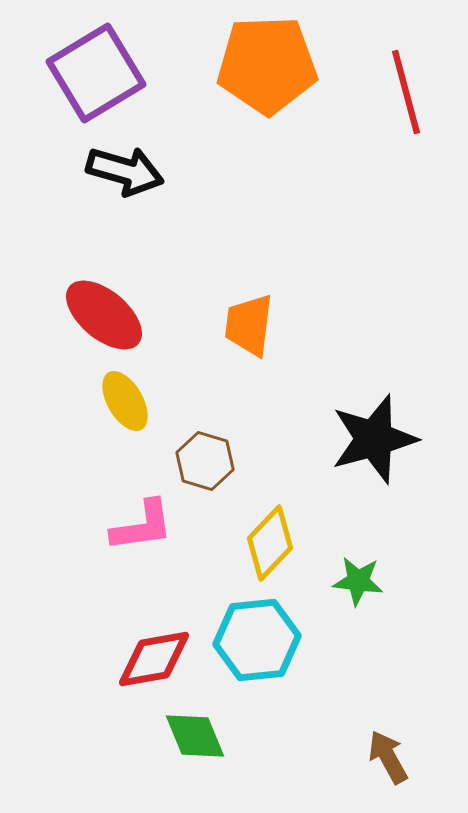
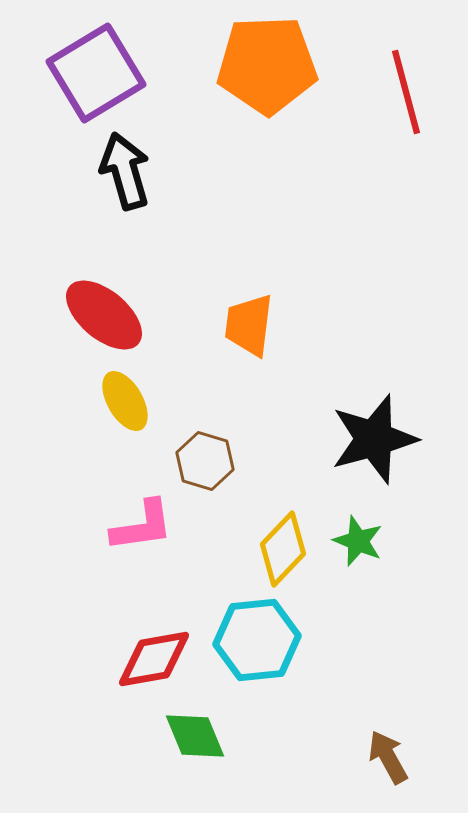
black arrow: rotated 122 degrees counterclockwise
yellow diamond: moved 13 px right, 6 px down
green star: moved 40 px up; rotated 15 degrees clockwise
